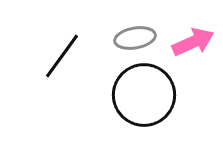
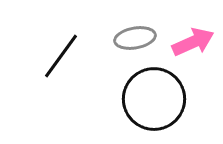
black line: moved 1 px left
black circle: moved 10 px right, 4 px down
